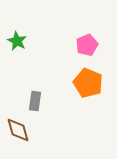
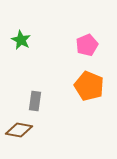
green star: moved 4 px right, 1 px up
orange pentagon: moved 1 px right, 3 px down
brown diamond: moved 1 px right; rotated 64 degrees counterclockwise
